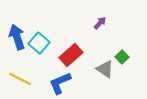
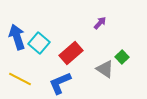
red rectangle: moved 2 px up
